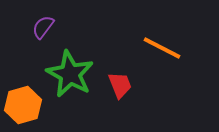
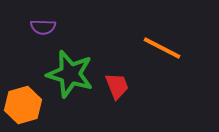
purple semicircle: rotated 125 degrees counterclockwise
green star: rotated 12 degrees counterclockwise
red trapezoid: moved 3 px left, 1 px down
